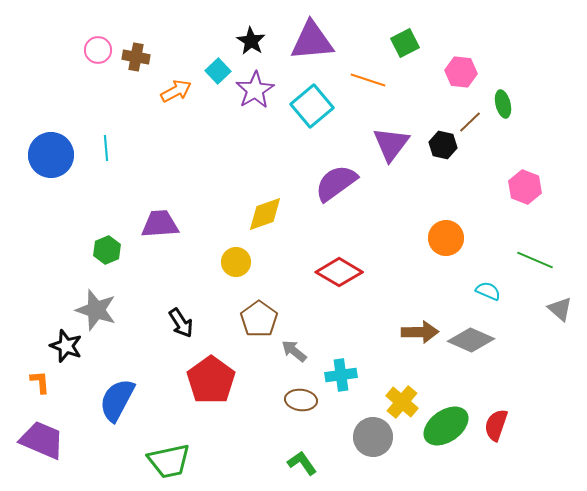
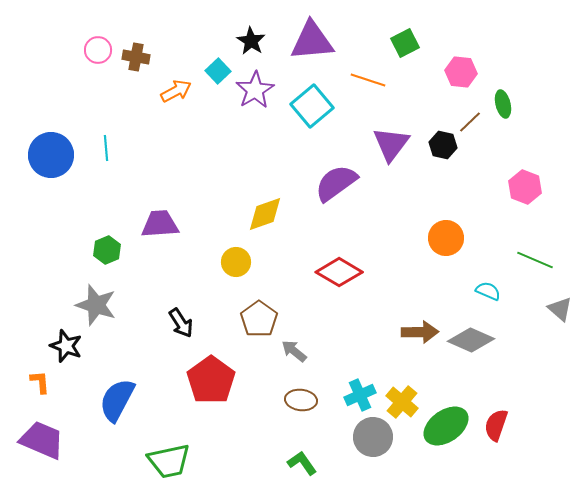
gray star at (96, 310): moved 5 px up
cyan cross at (341, 375): moved 19 px right, 20 px down; rotated 16 degrees counterclockwise
